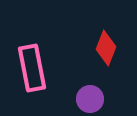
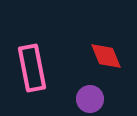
red diamond: moved 8 px down; rotated 44 degrees counterclockwise
